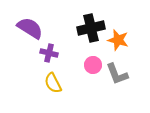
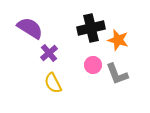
purple cross: rotated 36 degrees clockwise
